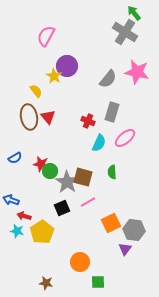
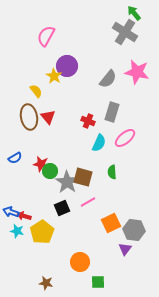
blue arrow: moved 12 px down
